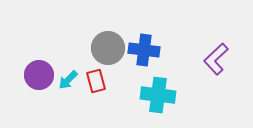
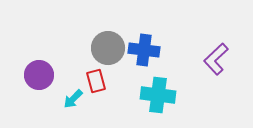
cyan arrow: moved 5 px right, 19 px down
